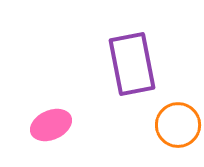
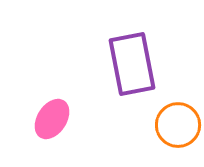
pink ellipse: moved 1 px right, 6 px up; rotated 33 degrees counterclockwise
